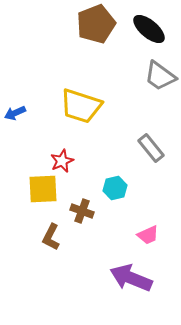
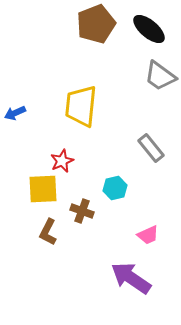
yellow trapezoid: rotated 78 degrees clockwise
brown L-shape: moved 3 px left, 5 px up
purple arrow: rotated 12 degrees clockwise
